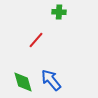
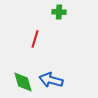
red line: moved 1 px left, 1 px up; rotated 24 degrees counterclockwise
blue arrow: rotated 35 degrees counterclockwise
